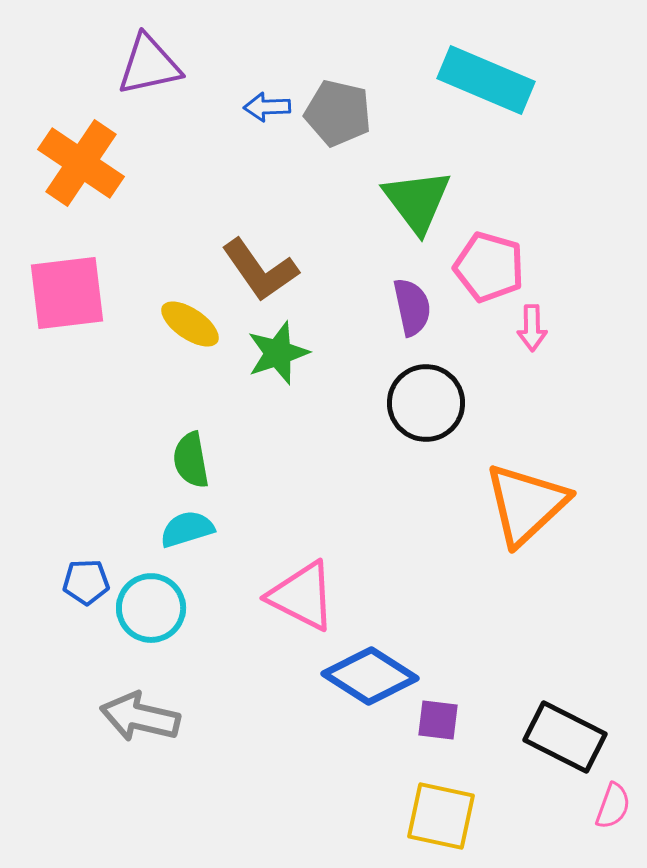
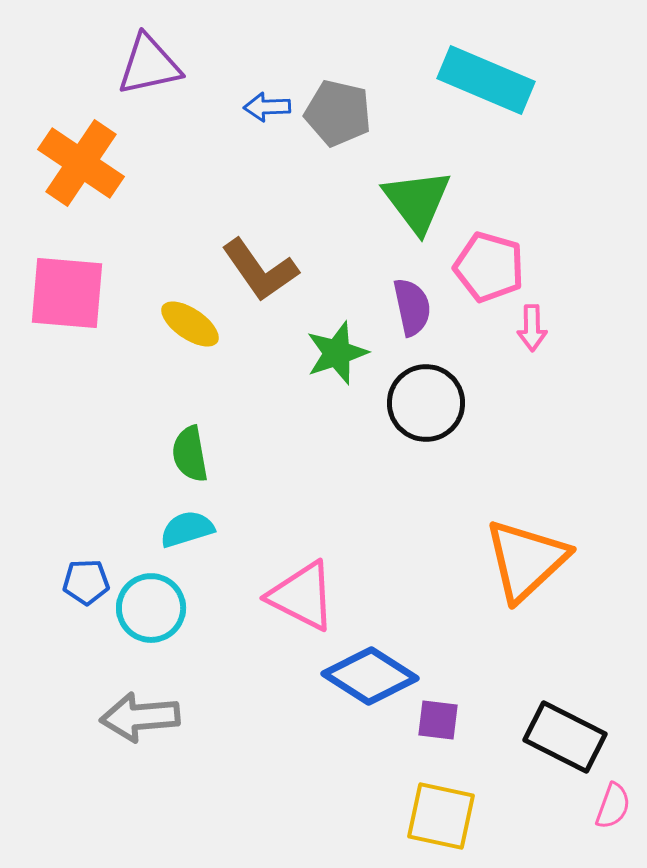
pink square: rotated 12 degrees clockwise
green star: moved 59 px right
green semicircle: moved 1 px left, 6 px up
orange triangle: moved 56 px down
gray arrow: rotated 18 degrees counterclockwise
